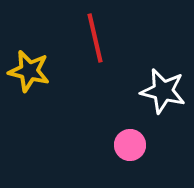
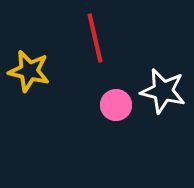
pink circle: moved 14 px left, 40 px up
